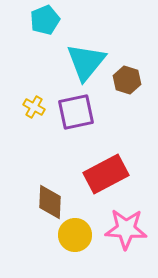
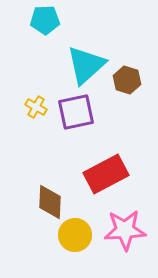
cyan pentagon: rotated 20 degrees clockwise
cyan triangle: moved 3 px down; rotated 9 degrees clockwise
yellow cross: moved 2 px right
pink star: moved 1 px left, 1 px down; rotated 6 degrees counterclockwise
